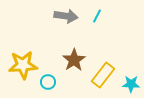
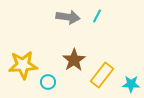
gray arrow: moved 2 px right, 1 px down
yellow rectangle: moved 1 px left
